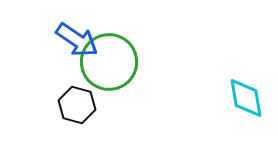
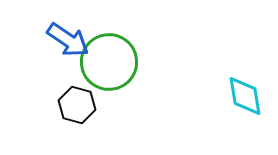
blue arrow: moved 9 px left
cyan diamond: moved 1 px left, 2 px up
